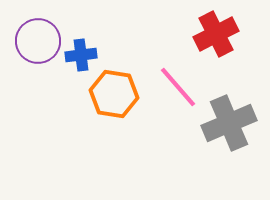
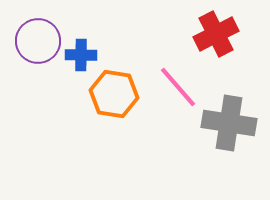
blue cross: rotated 8 degrees clockwise
gray cross: rotated 32 degrees clockwise
